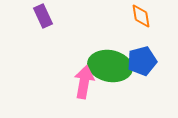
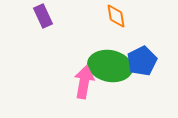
orange diamond: moved 25 px left
blue pentagon: rotated 12 degrees counterclockwise
